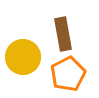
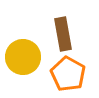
orange pentagon: rotated 16 degrees counterclockwise
